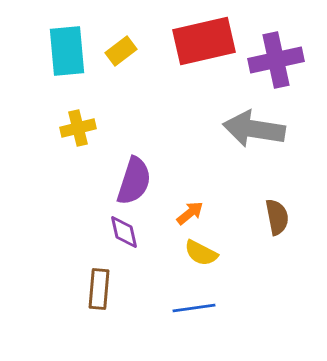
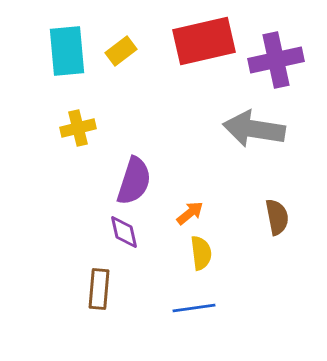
yellow semicircle: rotated 124 degrees counterclockwise
